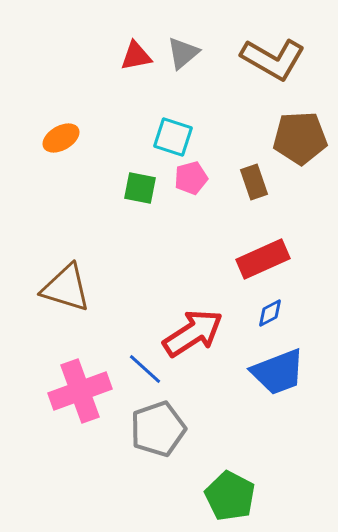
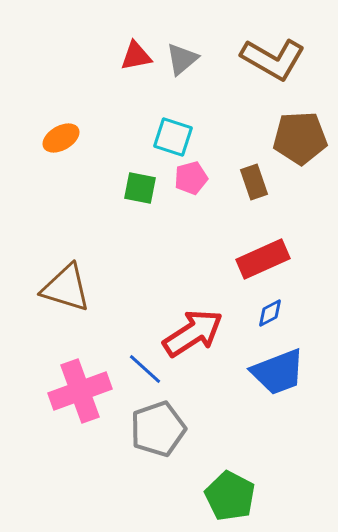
gray triangle: moved 1 px left, 6 px down
